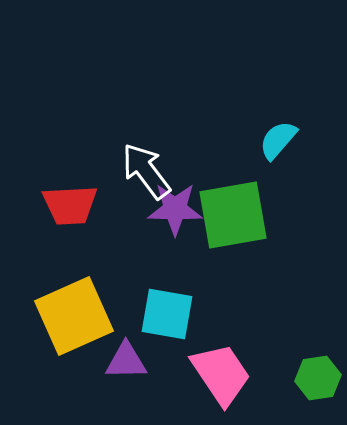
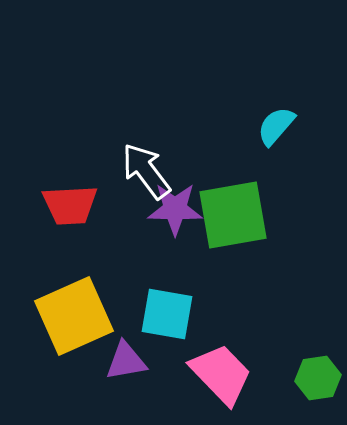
cyan semicircle: moved 2 px left, 14 px up
purple triangle: rotated 9 degrees counterclockwise
pink trapezoid: rotated 10 degrees counterclockwise
